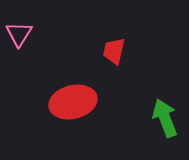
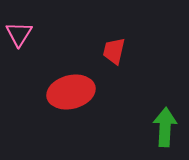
red ellipse: moved 2 px left, 10 px up
green arrow: moved 9 px down; rotated 24 degrees clockwise
